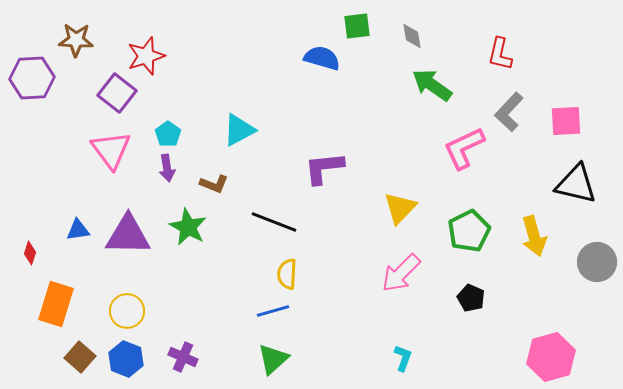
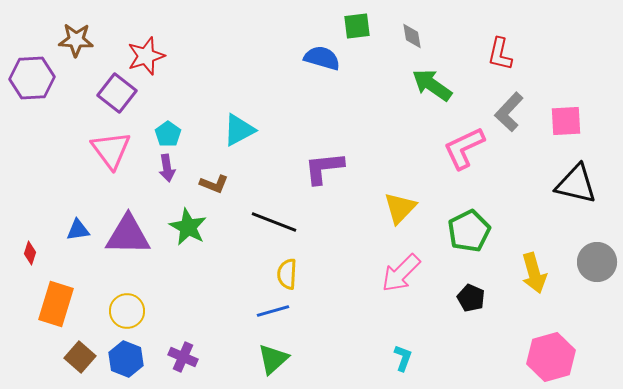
yellow arrow: moved 37 px down
